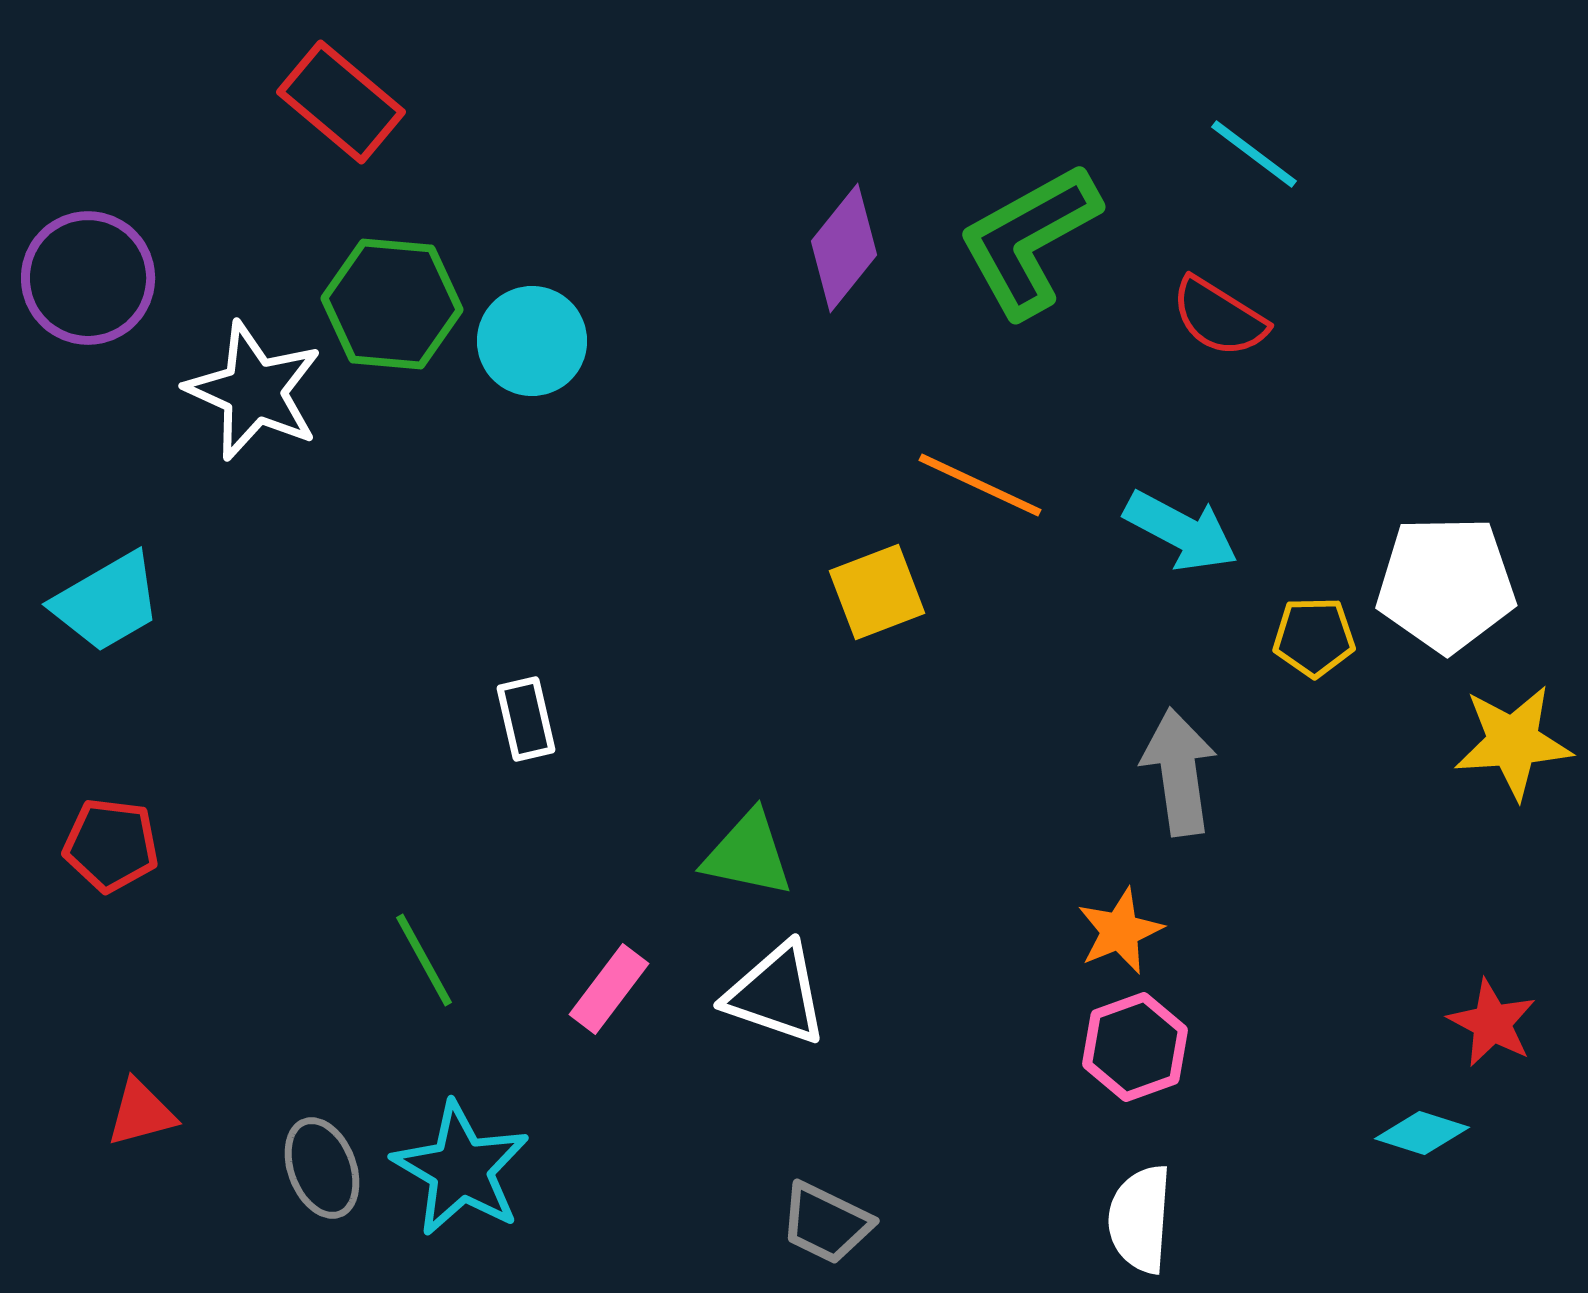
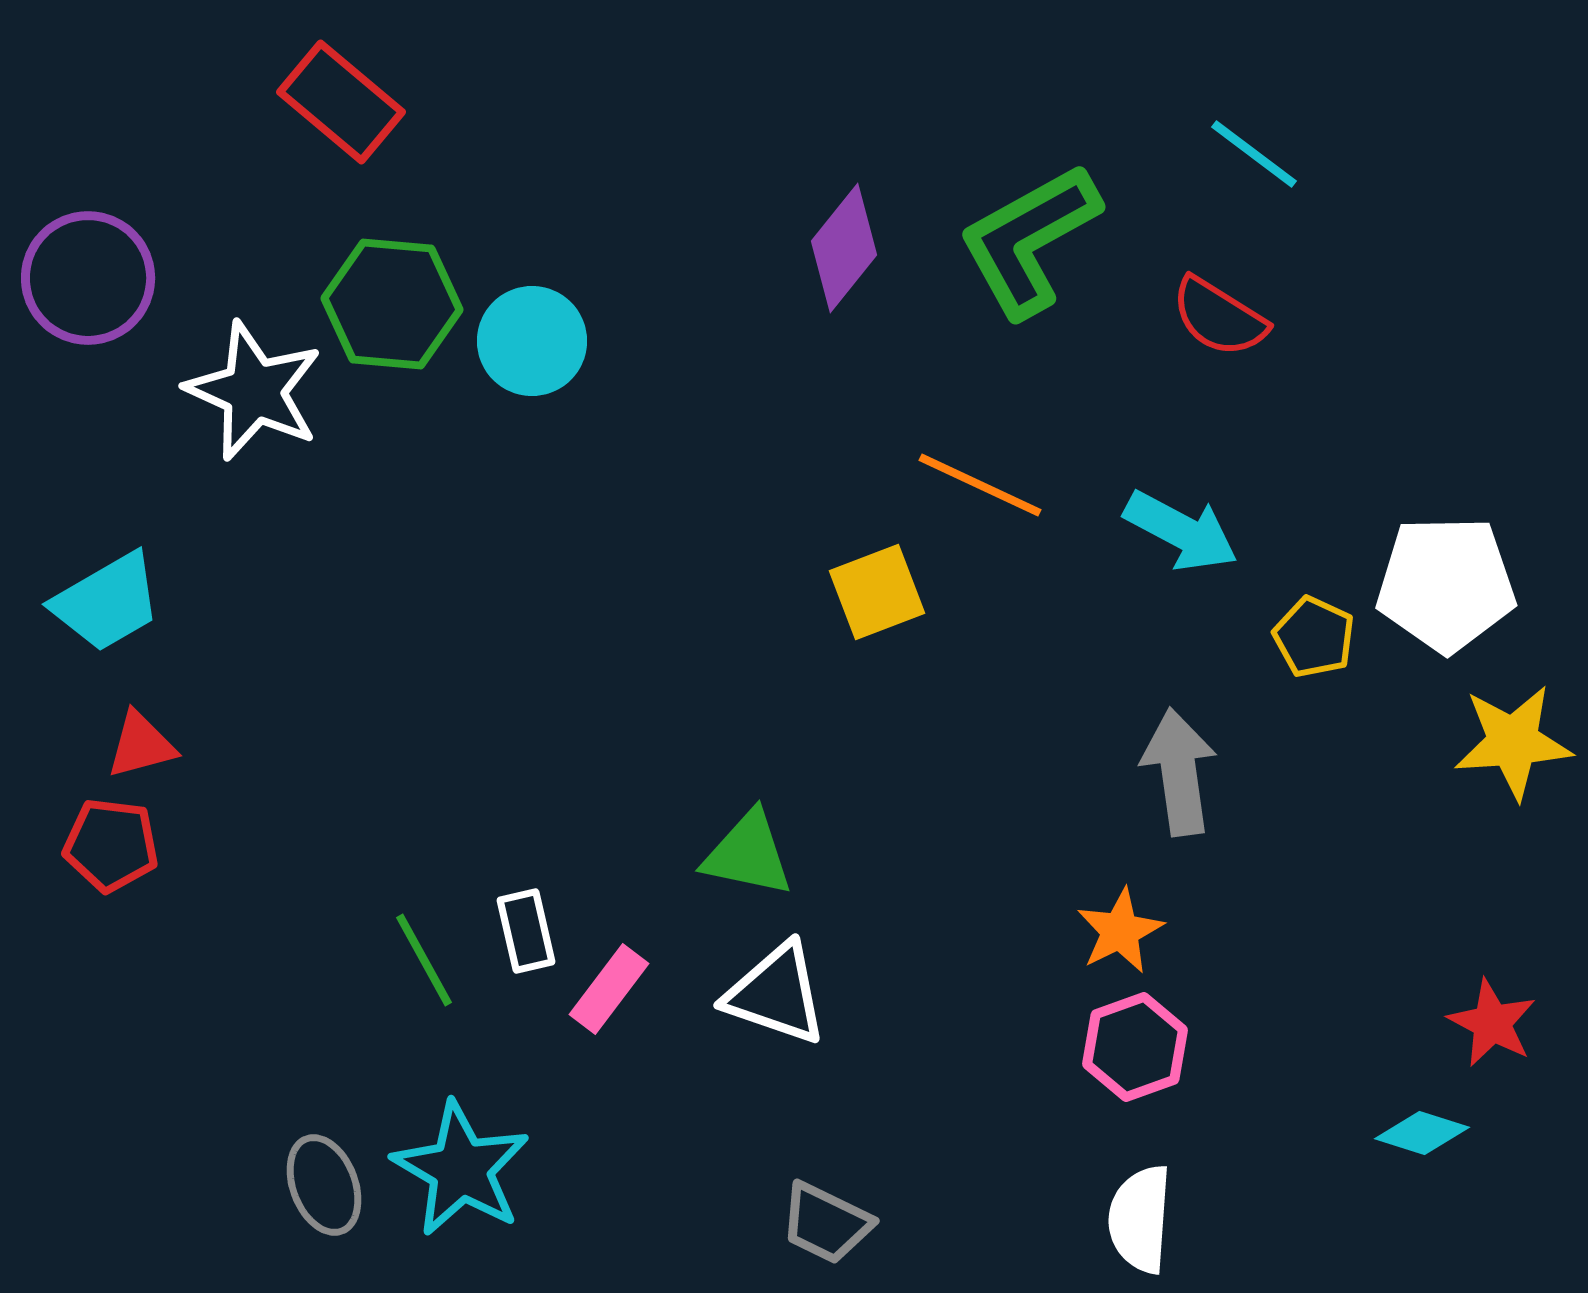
yellow pentagon: rotated 26 degrees clockwise
white rectangle: moved 212 px down
orange star: rotated 4 degrees counterclockwise
red triangle: moved 368 px up
gray ellipse: moved 2 px right, 17 px down
